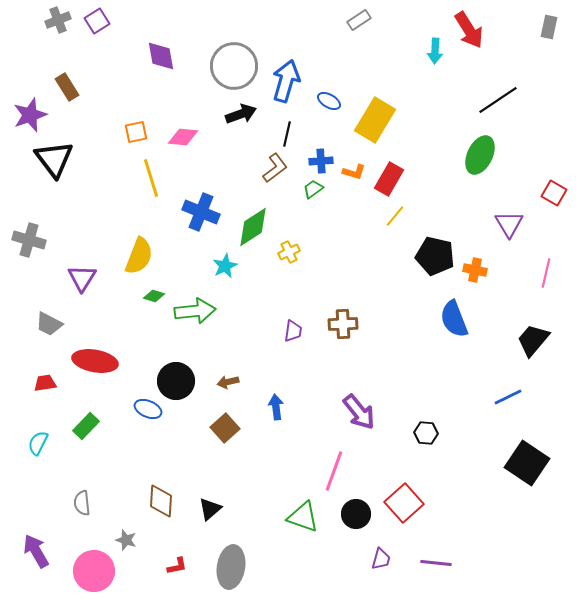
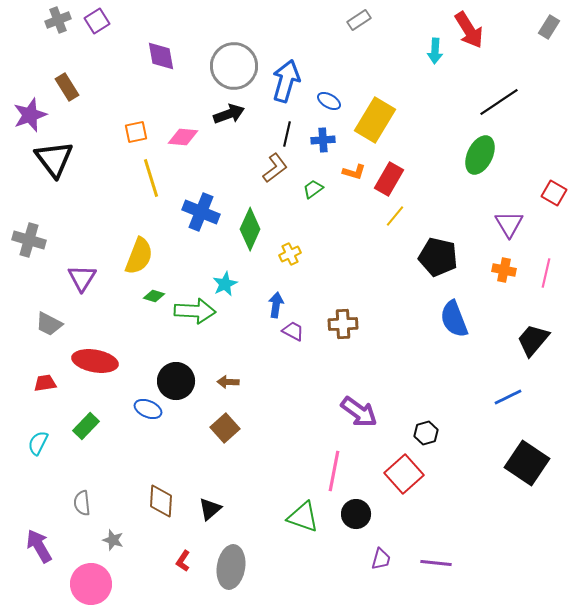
gray rectangle at (549, 27): rotated 20 degrees clockwise
black line at (498, 100): moved 1 px right, 2 px down
black arrow at (241, 114): moved 12 px left
blue cross at (321, 161): moved 2 px right, 21 px up
green diamond at (253, 227): moved 3 px left, 2 px down; rotated 33 degrees counterclockwise
yellow cross at (289, 252): moved 1 px right, 2 px down
black pentagon at (435, 256): moved 3 px right, 1 px down
cyan star at (225, 266): moved 18 px down
orange cross at (475, 270): moved 29 px right
green arrow at (195, 311): rotated 9 degrees clockwise
purple trapezoid at (293, 331): rotated 70 degrees counterclockwise
brown arrow at (228, 382): rotated 15 degrees clockwise
blue arrow at (276, 407): moved 102 px up; rotated 15 degrees clockwise
purple arrow at (359, 412): rotated 15 degrees counterclockwise
black hexagon at (426, 433): rotated 20 degrees counterclockwise
pink line at (334, 471): rotated 9 degrees counterclockwise
red square at (404, 503): moved 29 px up
gray star at (126, 540): moved 13 px left
purple arrow at (36, 551): moved 3 px right, 5 px up
red L-shape at (177, 566): moved 6 px right, 5 px up; rotated 135 degrees clockwise
pink circle at (94, 571): moved 3 px left, 13 px down
